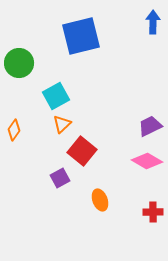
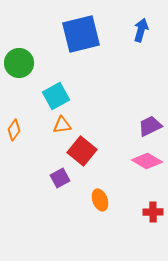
blue arrow: moved 12 px left, 8 px down; rotated 15 degrees clockwise
blue square: moved 2 px up
orange triangle: moved 1 px down; rotated 36 degrees clockwise
